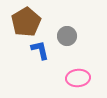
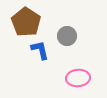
brown pentagon: rotated 8 degrees counterclockwise
